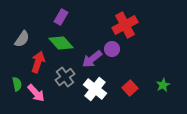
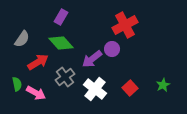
red arrow: rotated 40 degrees clockwise
pink arrow: rotated 18 degrees counterclockwise
